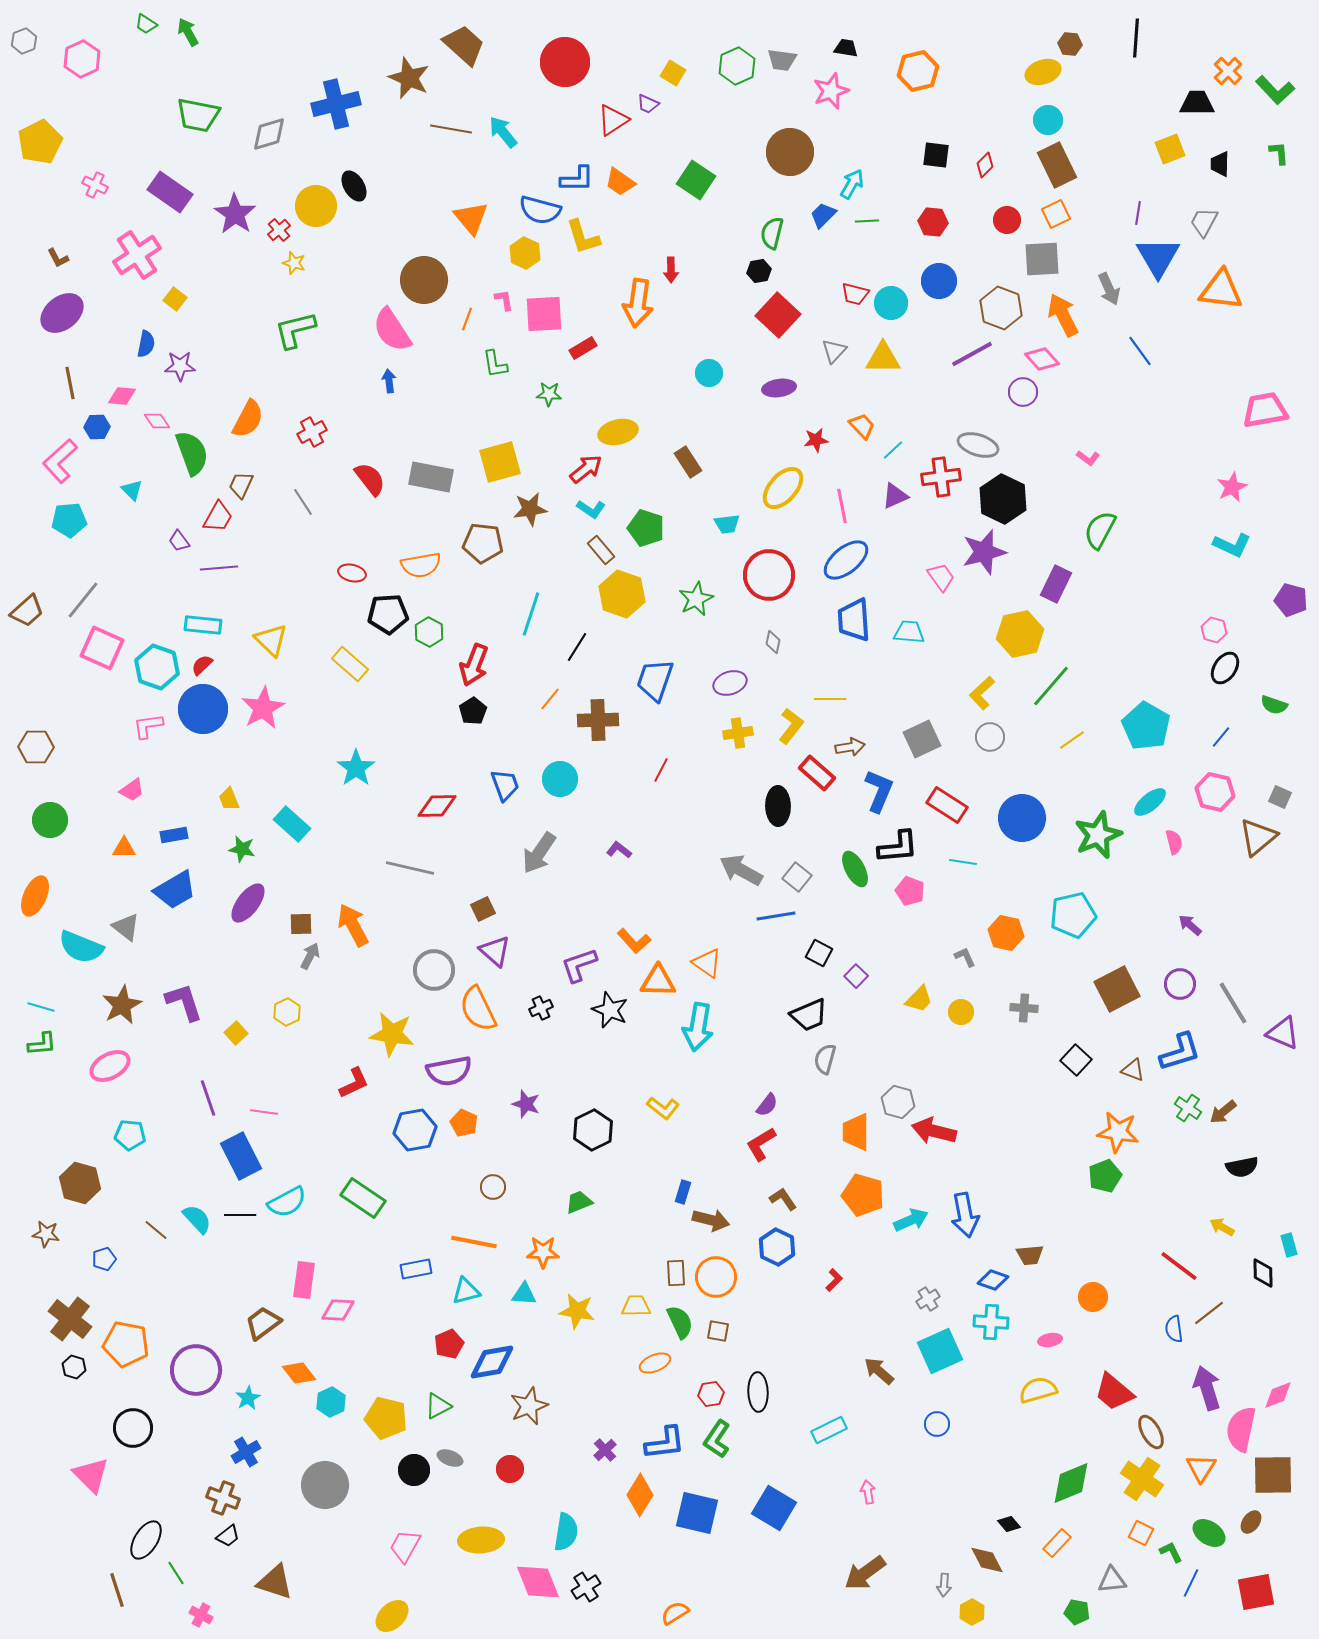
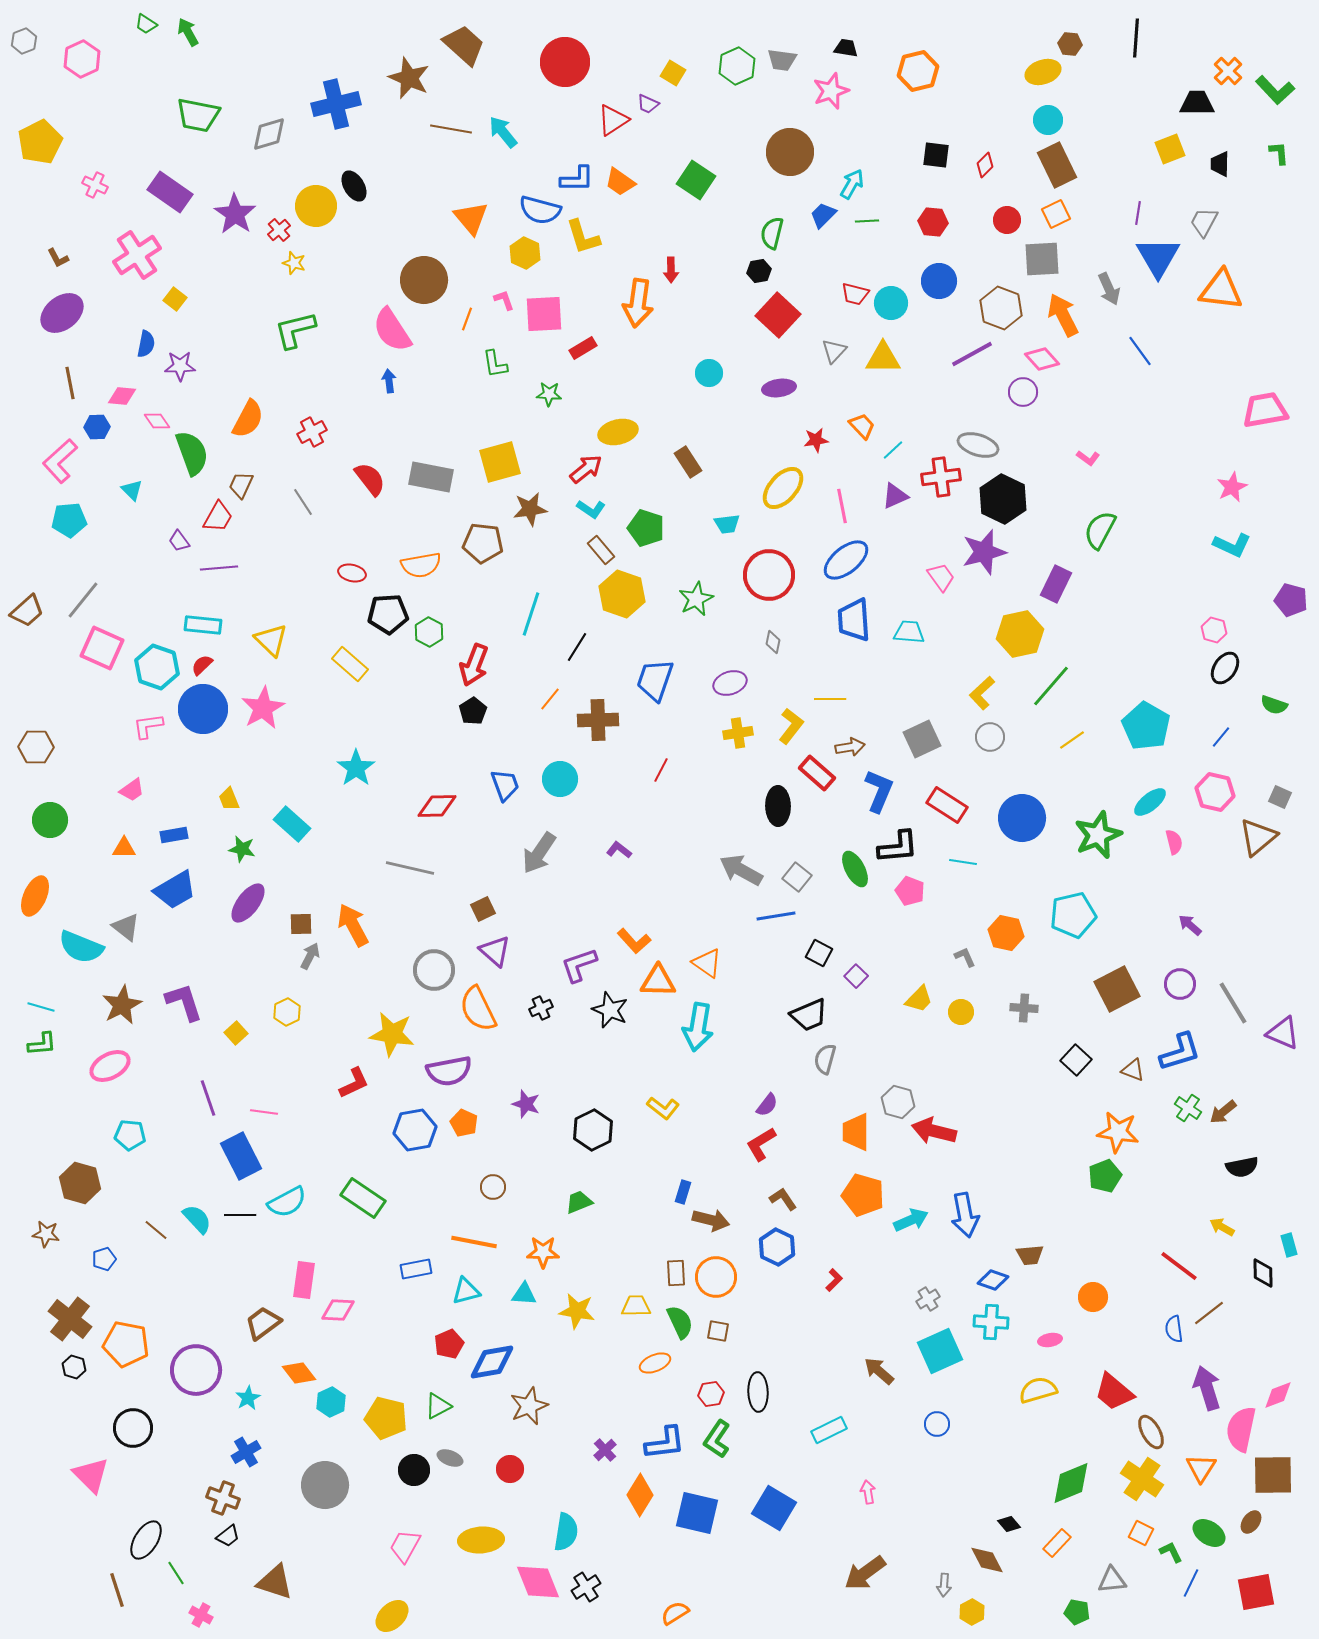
pink L-shape at (504, 300): rotated 10 degrees counterclockwise
